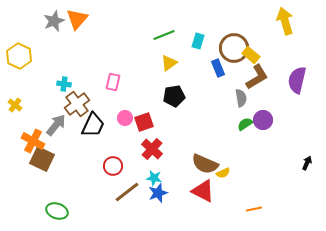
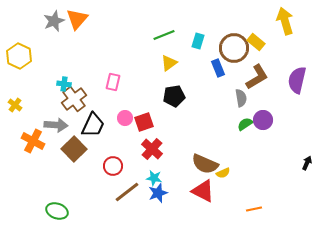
yellow rectangle: moved 5 px right, 13 px up
brown cross: moved 3 px left, 5 px up
gray arrow: rotated 55 degrees clockwise
brown square: moved 32 px right, 10 px up; rotated 20 degrees clockwise
